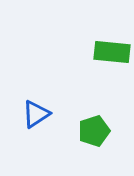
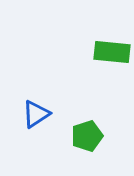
green pentagon: moved 7 px left, 5 px down
